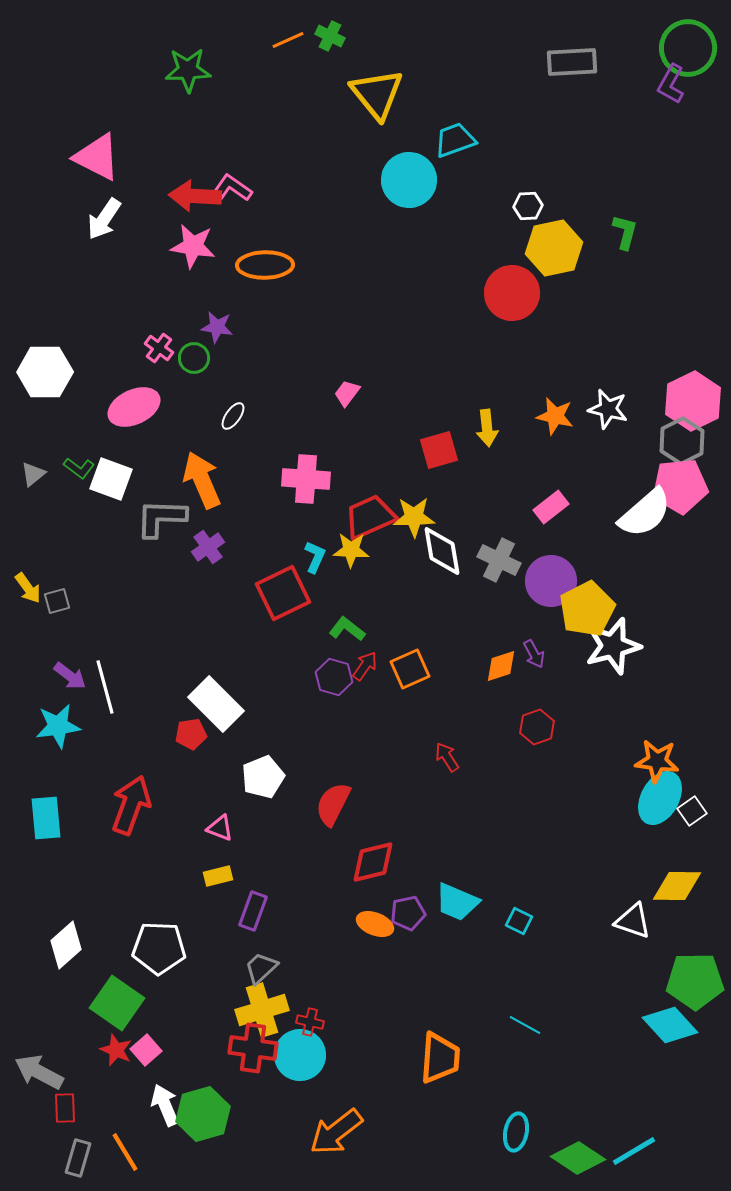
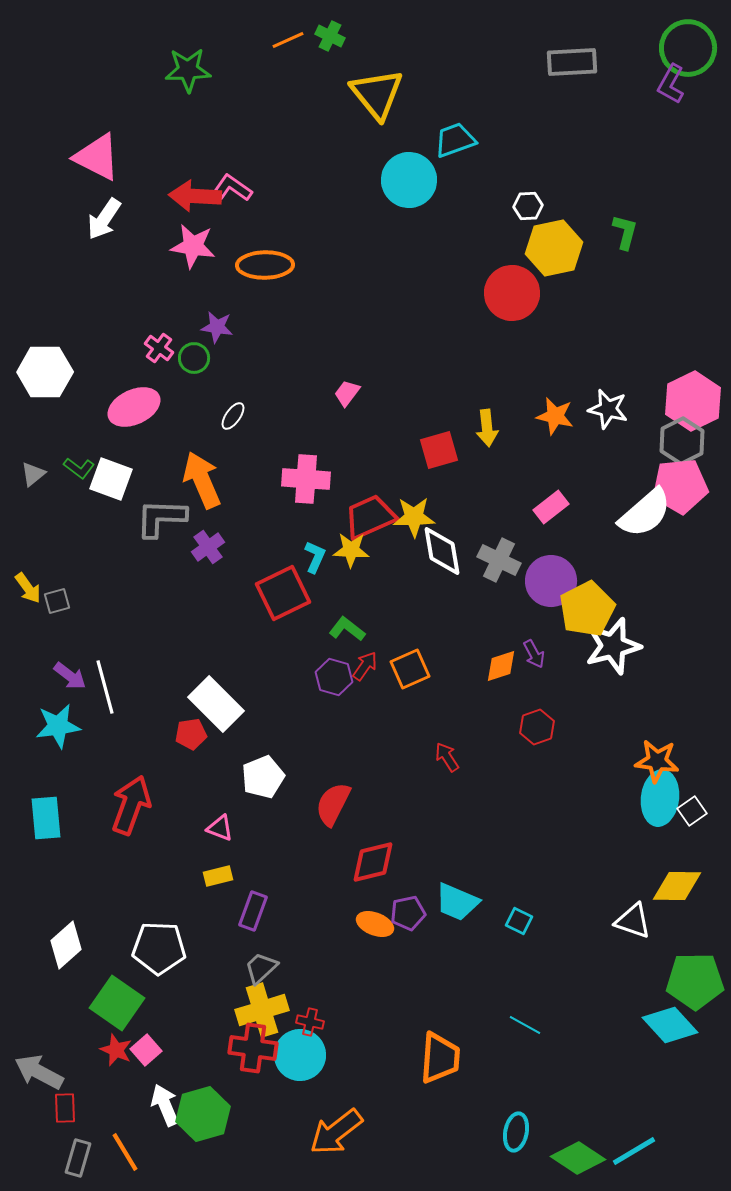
cyan ellipse at (660, 798): rotated 22 degrees counterclockwise
